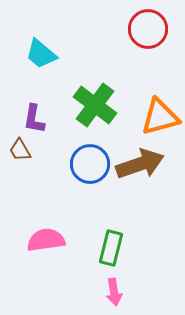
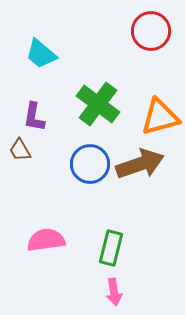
red circle: moved 3 px right, 2 px down
green cross: moved 3 px right, 1 px up
purple L-shape: moved 2 px up
